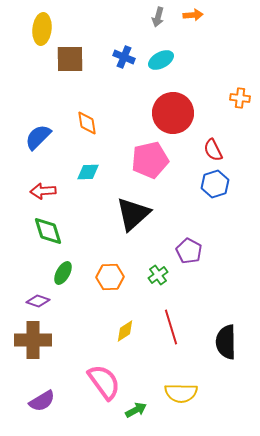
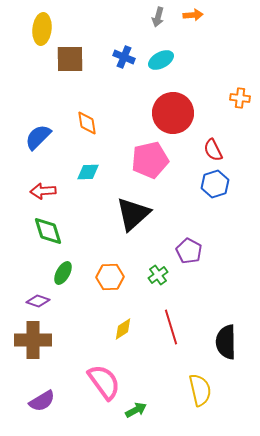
yellow diamond: moved 2 px left, 2 px up
yellow semicircle: moved 19 px right, 3 px up; rotated 104 degrees counterclockwise
